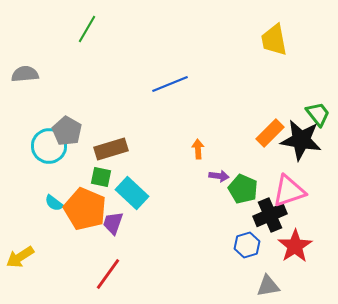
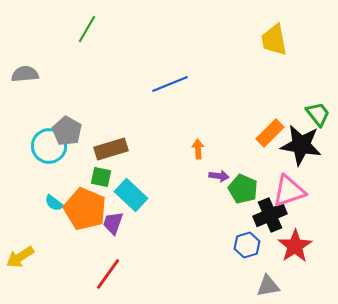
black star: moved 5 px down
cyan rectangle: moved 1 px left, 2 px down
